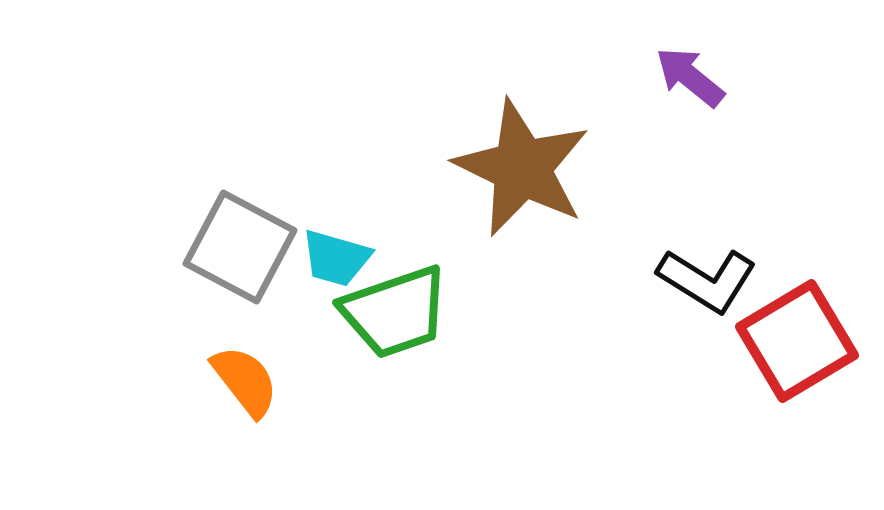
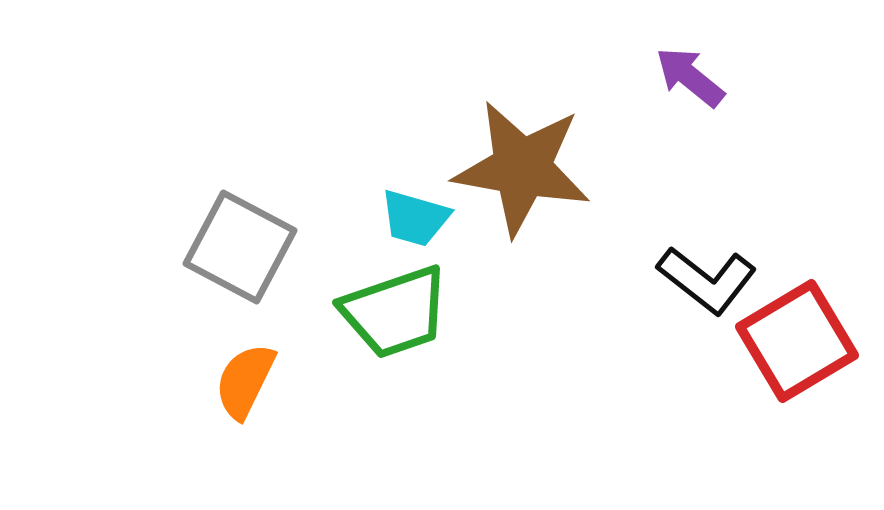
brown star: rotated 16 degrees counterclockwise
cyan trapezoid: moved 79 px right, 40 px up
black L-shape: rotated 6 degrees clockwise
orange semicircle: rotated 116 degrees counterclockwise
